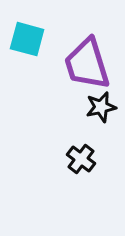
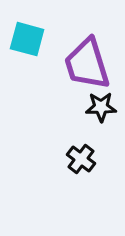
black star: rotated 12 degrees clockwise
